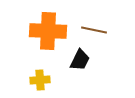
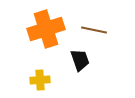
orange cross: moved 2 px left, 2 px up; rotated 21 degrees counterclockwise
black trapezoid: rotated 45 degrees counterclockwise
